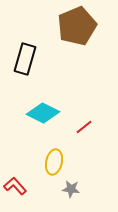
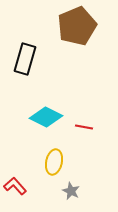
cyan diamond: moved 3 px right, 4 px down
red line: rotated 48 degrees clockwise
gray star: moved 2 px down; rotated 18 degrees clockwise
